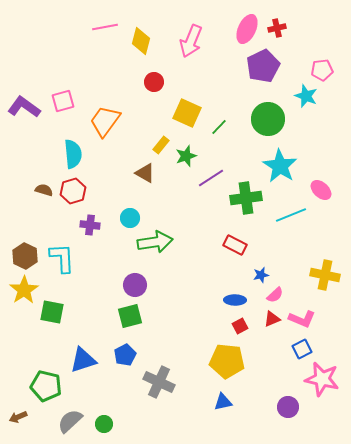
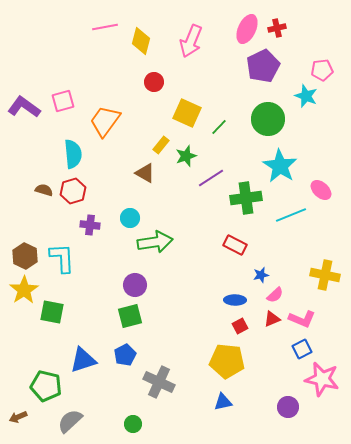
green circle at (104, 424): moved 29 px right
